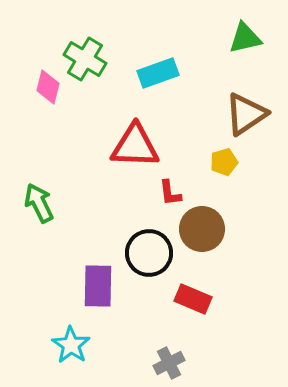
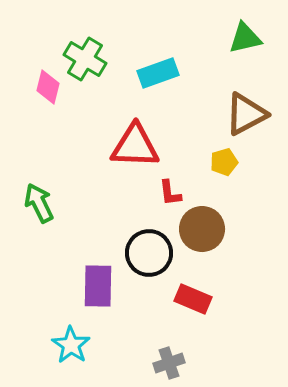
brown triangle: rotated 6 degrees clockwise
gray cross: rotated 8 degrees clockwise
